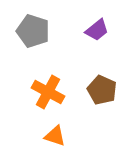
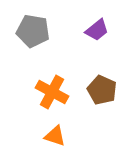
gray pentagon: rotated 8 degrees counterclockwise
orange cross: moved 4 px right
